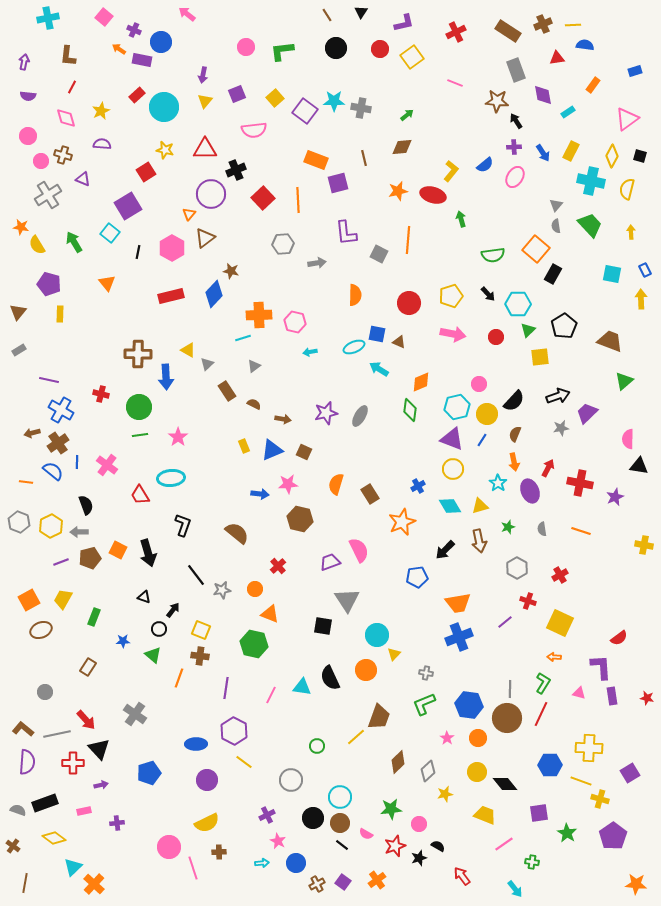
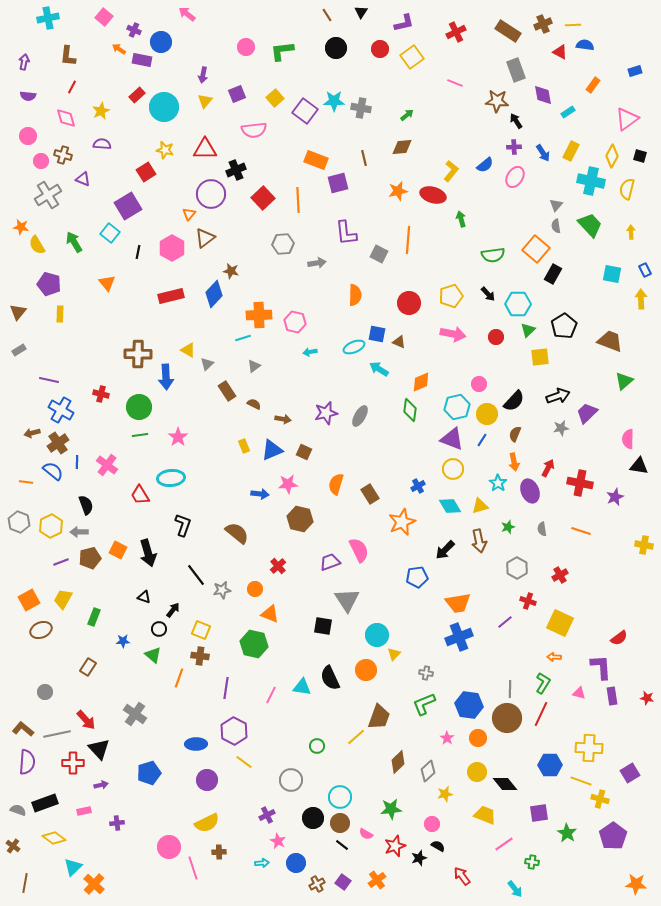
red triangle at (557, 58): moved 3 px right, 6 px up; rotated 35 degrees clockwise
pink circle at (419, 824): moved 13 px right
